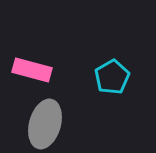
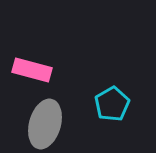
cyan pentagon: moved 27 px down
